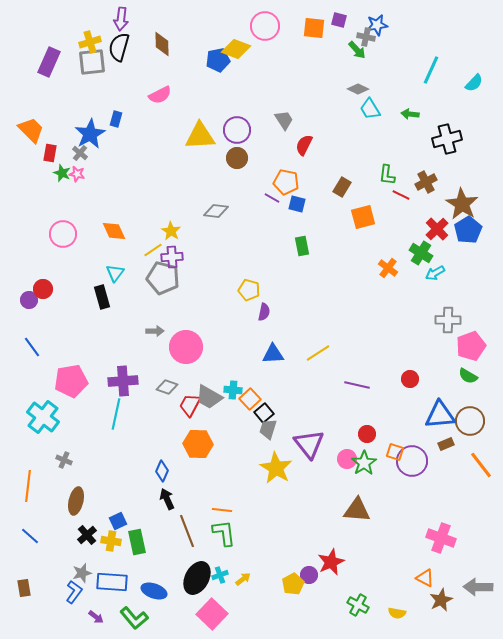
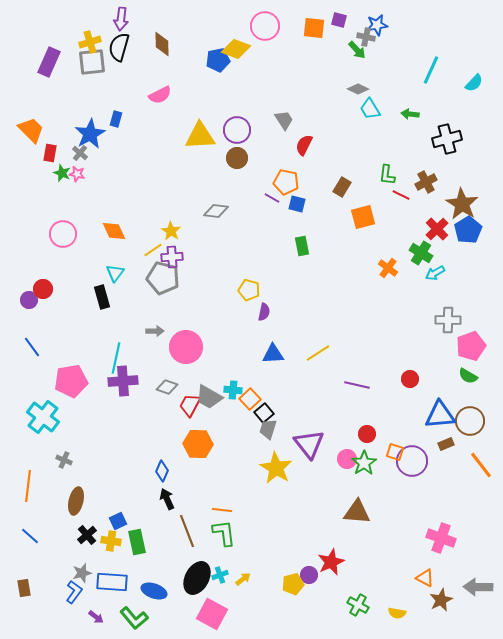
cyan line at (116, 414): moved 56 px up
brown triangle at (357, 510): moved 2 px down
yellow pentagon at (293, 584): rotated 15 degrees clockwise
pink square at (212, 614): rotated 16 degrees counterclockwise
